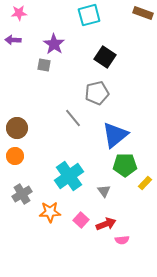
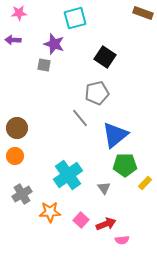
cyan square: moved 14 px left, 3 px down
purple star: rotated 15 degrees counterclockwise
gray line: moved 7 px right
cyan cross: moved 1 px left, 1 px up
gray triangle: moved 3 px up
